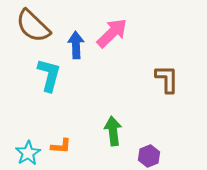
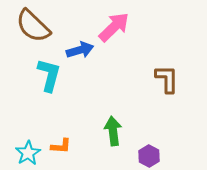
pink arrow: moved 2 px right, 6 px up
blue arrow: moved 4 px right, 5 px down; rotated 76 degrees clockwise
purple hexagon: rotated 10 degrees counterclockwise
